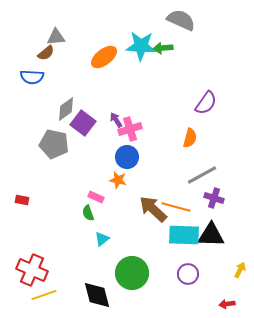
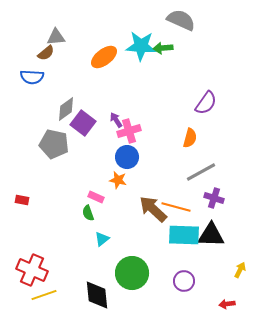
pink cross: moved 1 px left, 2 px down
gray line: moved 1 px left, 3 px up
purple circle: moved 4 px left, 7 px down
black diamond: rotated 8 degrees clockwise
